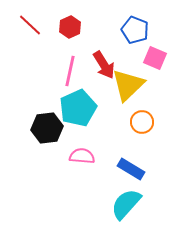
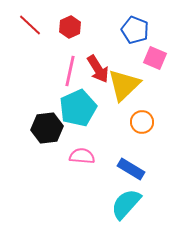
red arrow: moved 6 px left, 4 px down
yellow triangle: moved 4 px left
